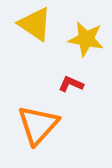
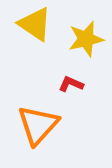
yellow star: rotated 24 degrees counterclockwise
